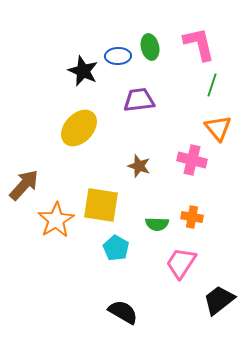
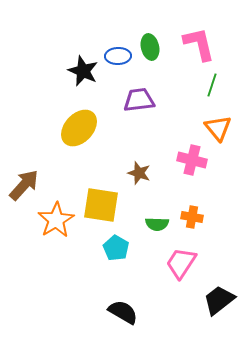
brown star: moved 7 px down
